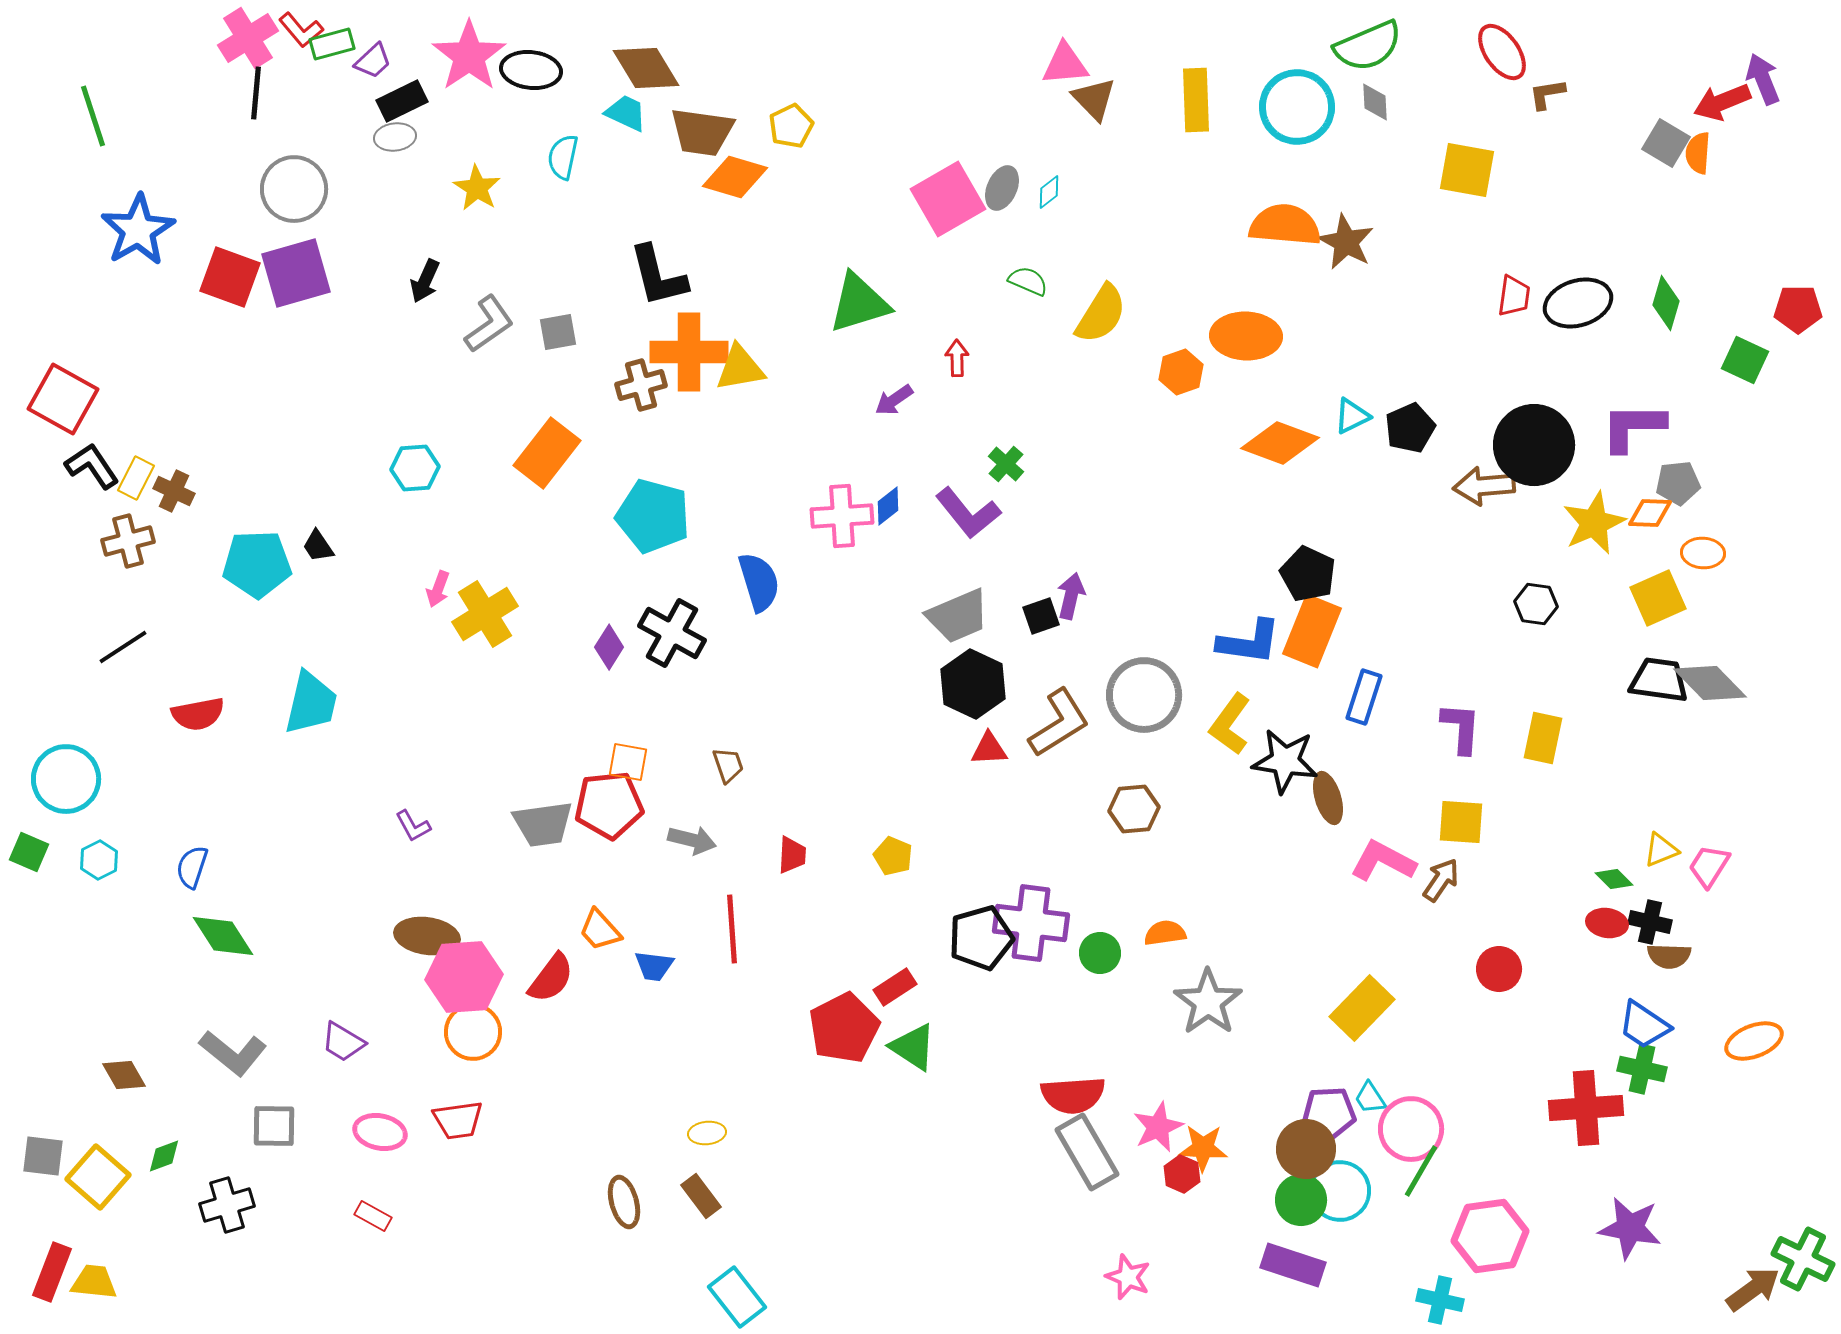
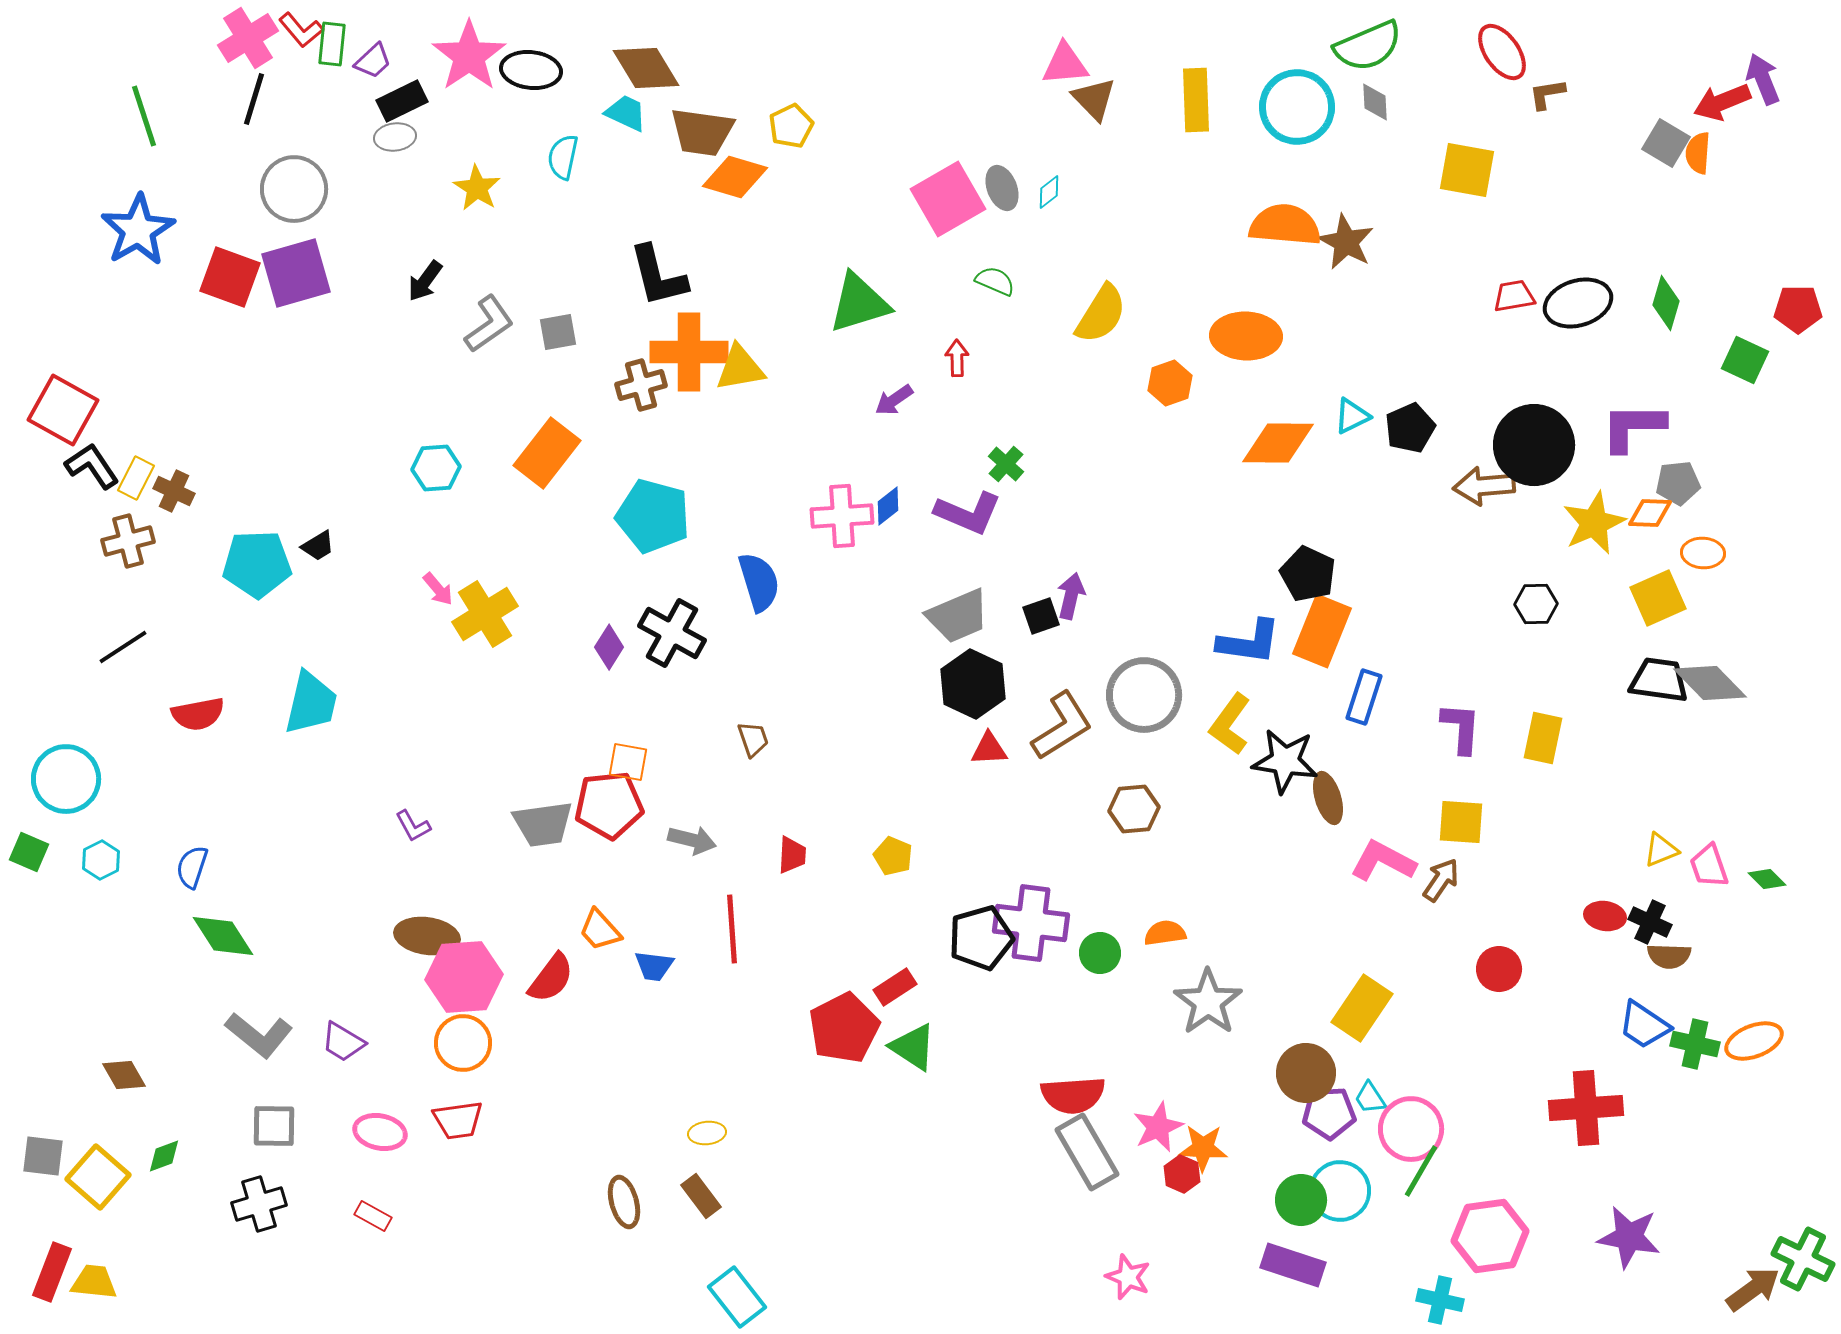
green rectangle at (332, 44): rotated 69 degrees counterclockwise
black line at (256, 93): moved 2 px left, 6 px down; rotated 12 degrees clockwise
green line at (93, 116): moved 51 px right
gray ellipse at (1002, 188): rotated 45 degrees counterclockwise
black arrow at (425, 281): rotated 12 degrees clockwise
green semicircle at (1028, 281): moved 33 px left
red trapezoid at (1514, 296): rotated 108 degrees counterclockwise
orange hexagon at (1181, 372): moved 11 px left, 11 px down
red square at (63, 399): moved 11 px down
orange diamond at (1280, 443): moved 2 px left; rotated 20 degrees counterclockwise
cyan hexagon at (415, 468): moved 21 px right
purple L-shape at (968, 513): rotated 28 degrees counterclockwise
black trapezoid at (318, 546): rotated 87 degrees counterclockwise
pink arrow at (438, 589): rotated 60 degrees counterclockwise
black hexagon at (1536, 604): rotated 9 degrees counterclockwise
orange rectangle at (1312, 631): moved 10 px right
brown L-shape at (1059, 723): moved 3 px right, 3 px down
brown trapezoid at (728, 765): moved 25 px right, 26 px up
cyan hexagon at (99, 860): moved 2 px right
pink trapezoid at (1709, 866): rotated 51 degrees counterclockwise
green diamond at (1614, 879): moved 153 px right
black cross at (1650, 922): rotated 12 degrees clockwise
red ellipse at (1607, 923): moved 2 px left, 7 px up
yellow rectangle at (1362, 1008): rotated 10 degrees counterclockwise
orange circle at (473, 1032): moved 10 px left, 11 px down
gray L-shape at (233, 1053): moved 26 px right, 18 px up
green cross at (1642, 1069): moved 53 px right, 25 px up
brown circle at (1306, 1149): moved 76 px up
black cross at (227, 1205): moved 32 px right, 1 px up
purple star at (1630, 1228): moved 1 px left, 9 px down
